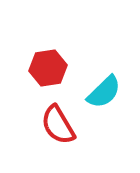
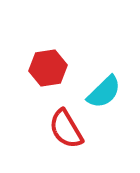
red semicircle: moved 8 px right, 4 px down
